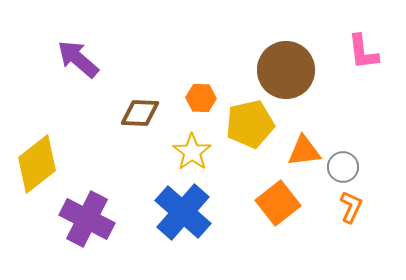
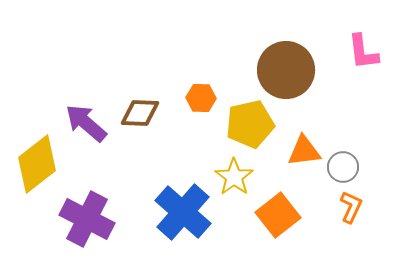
purple arrow: moved 8 px right, 64 px down
yellow star: moved 42 px right, 25 px down
orange square: moved 12 px down
